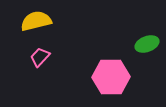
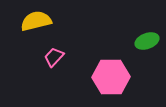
green ellipse: moved 3 px up
pink trapezoid: moved 14 px right
